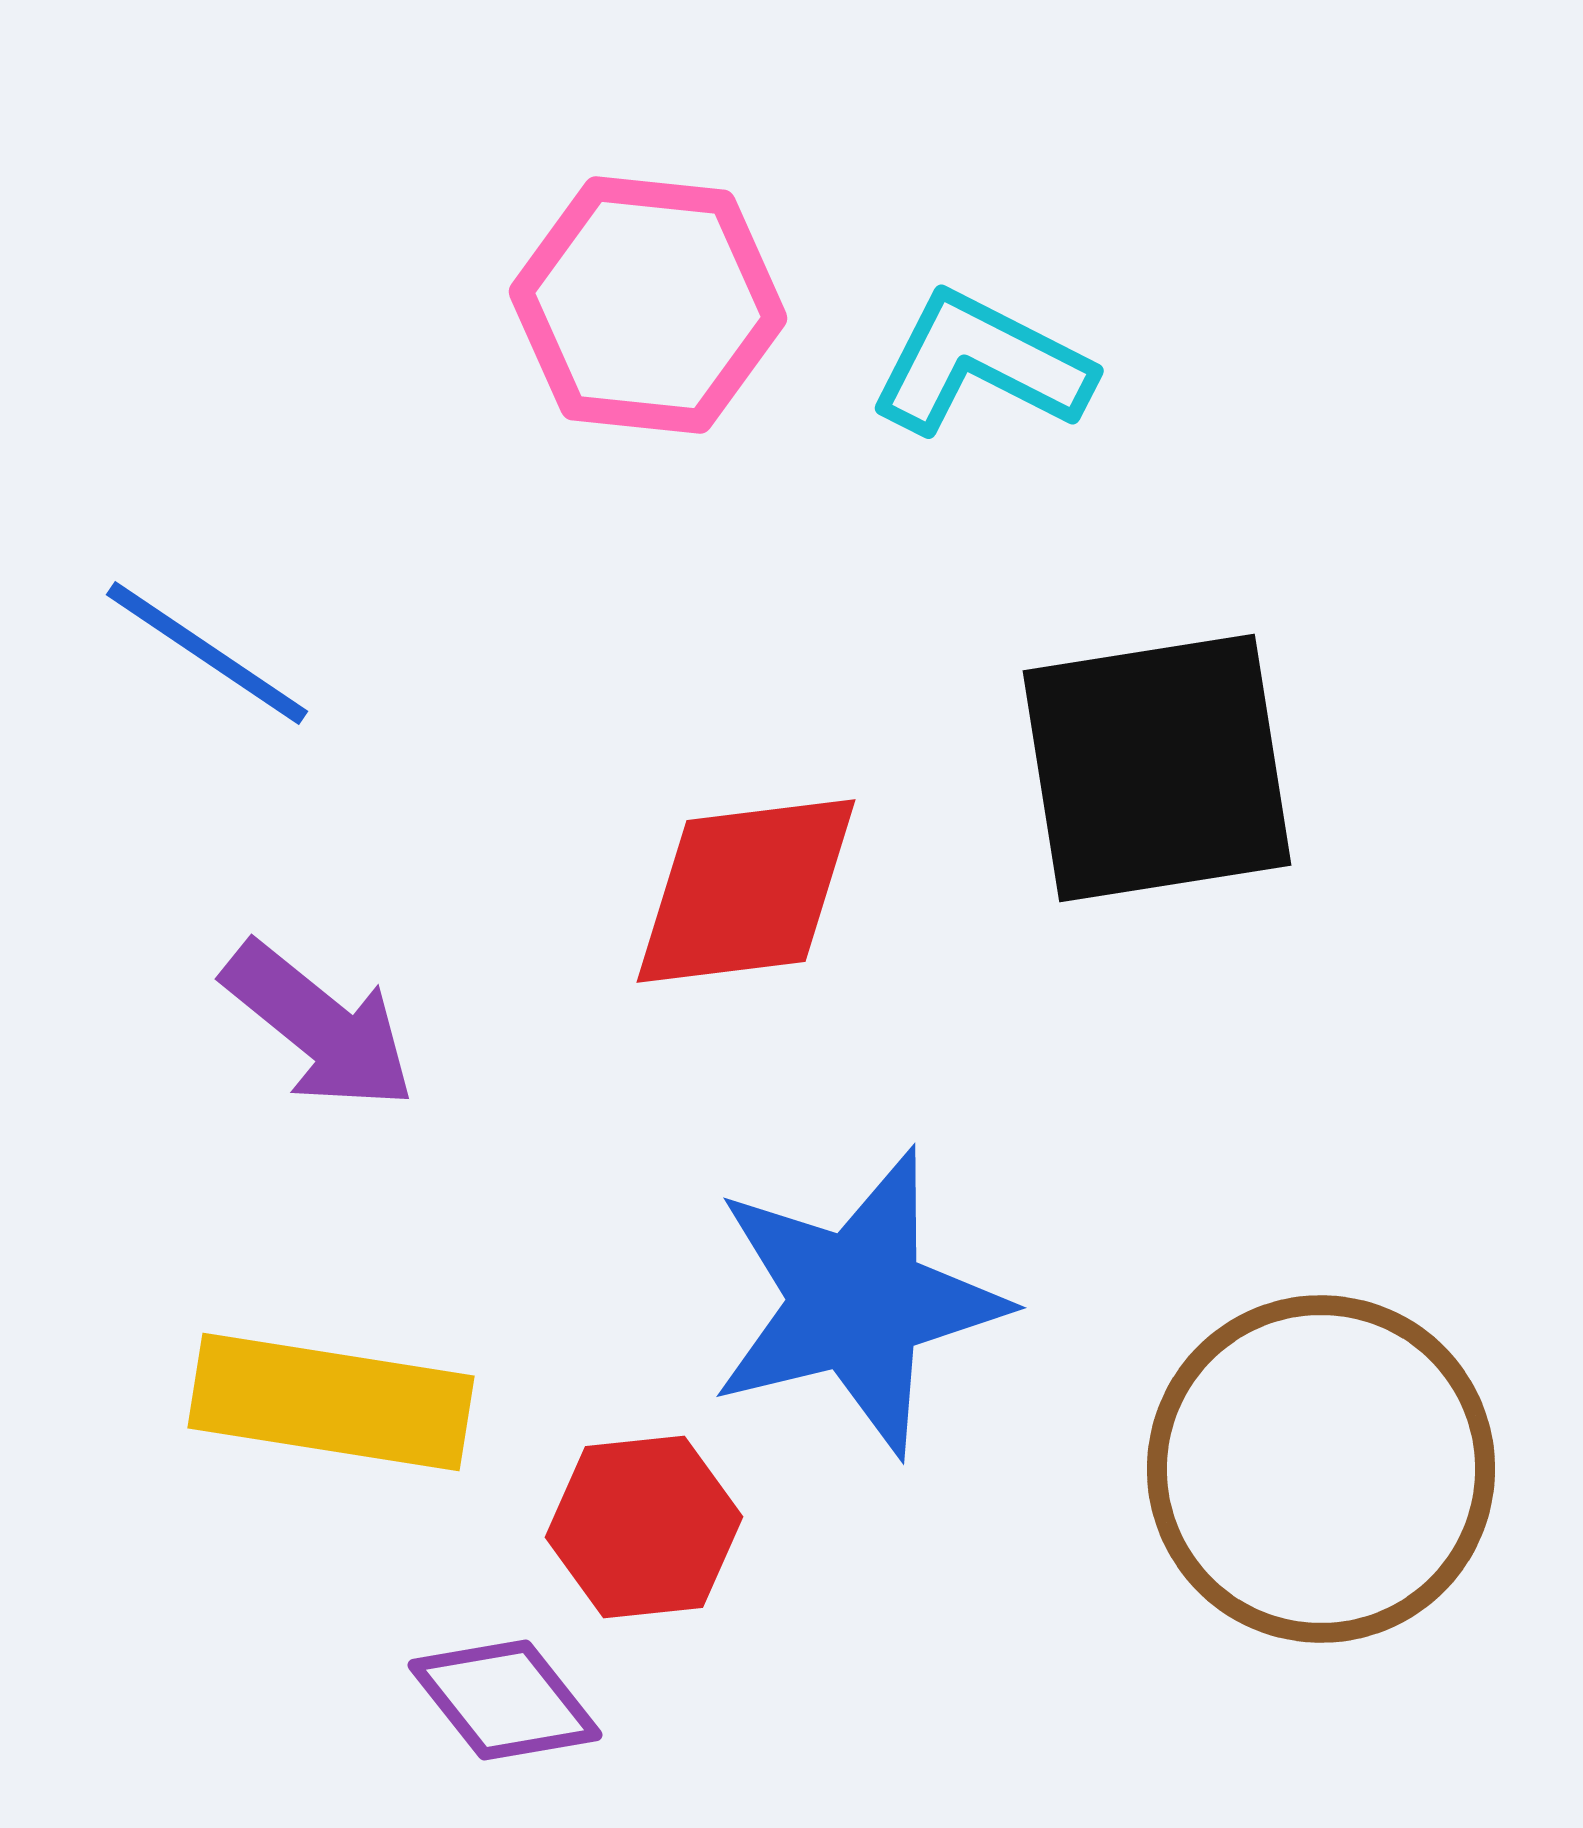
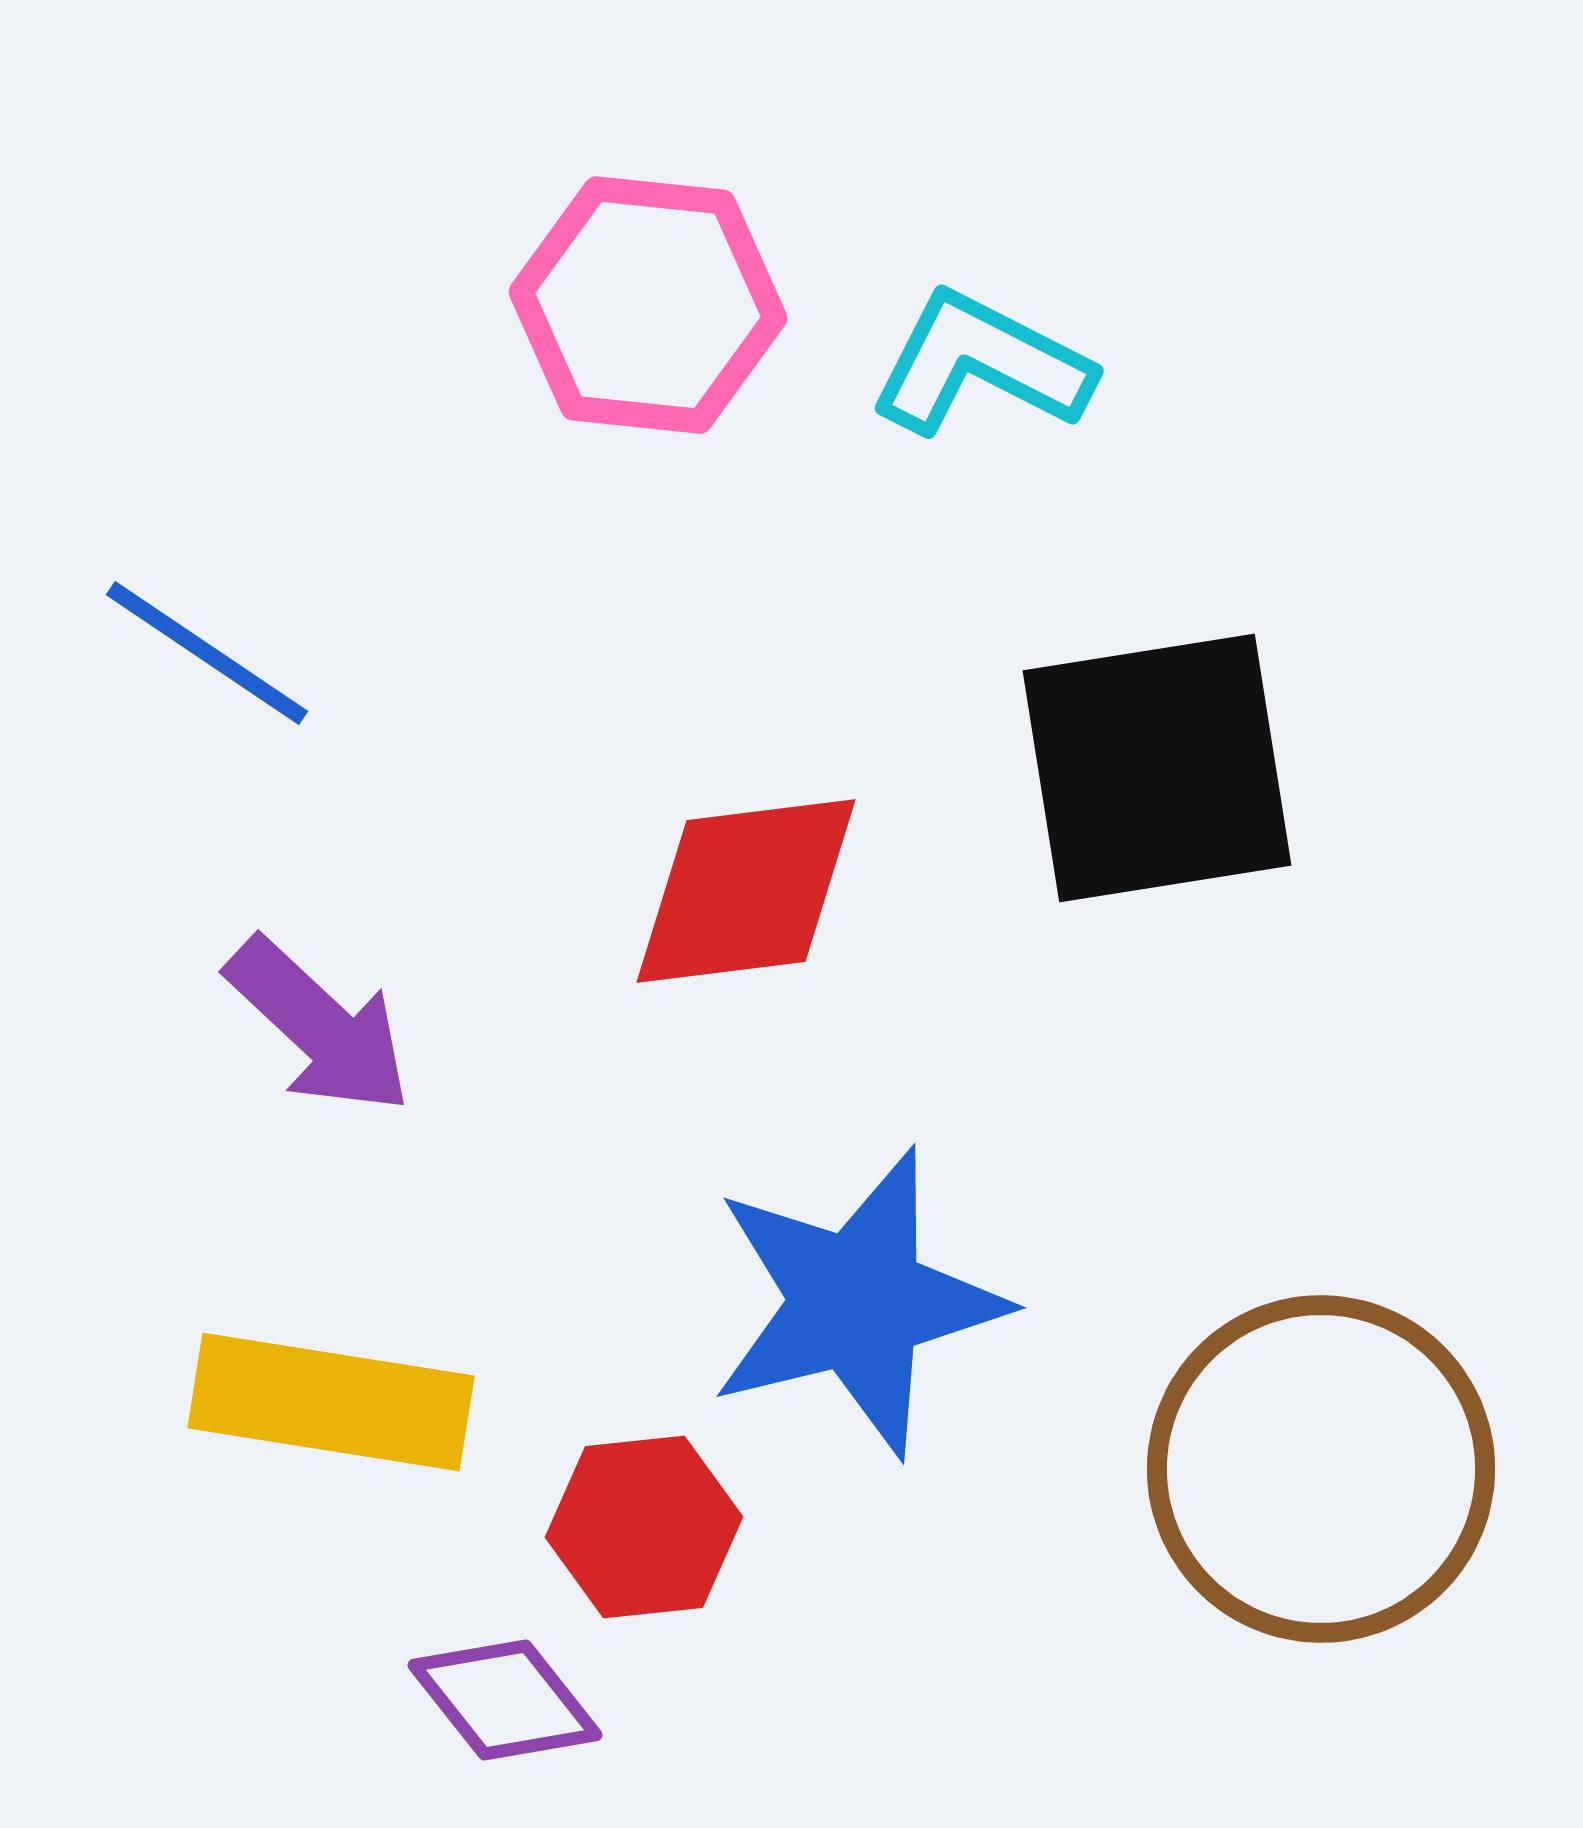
purple arrow: rotated 4 degrees clockwise
